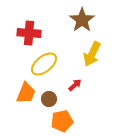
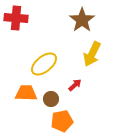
red cross: moved 13 px left, 15 px up
orange trapezoid: rotated 110 degrees counterclockwise
brown circle: moved 2 px right
